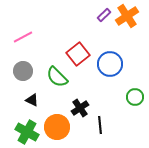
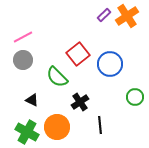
gray circle: moved 11 px up
black cross: moved 6 px up
